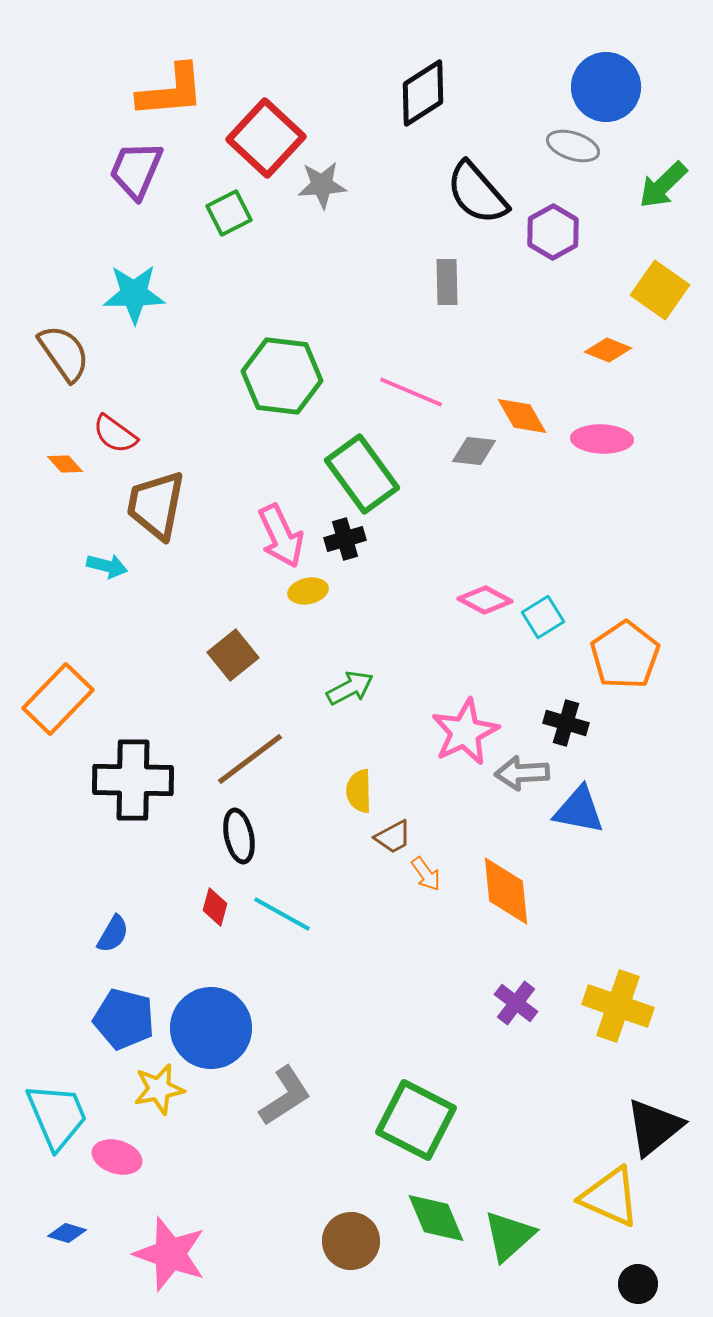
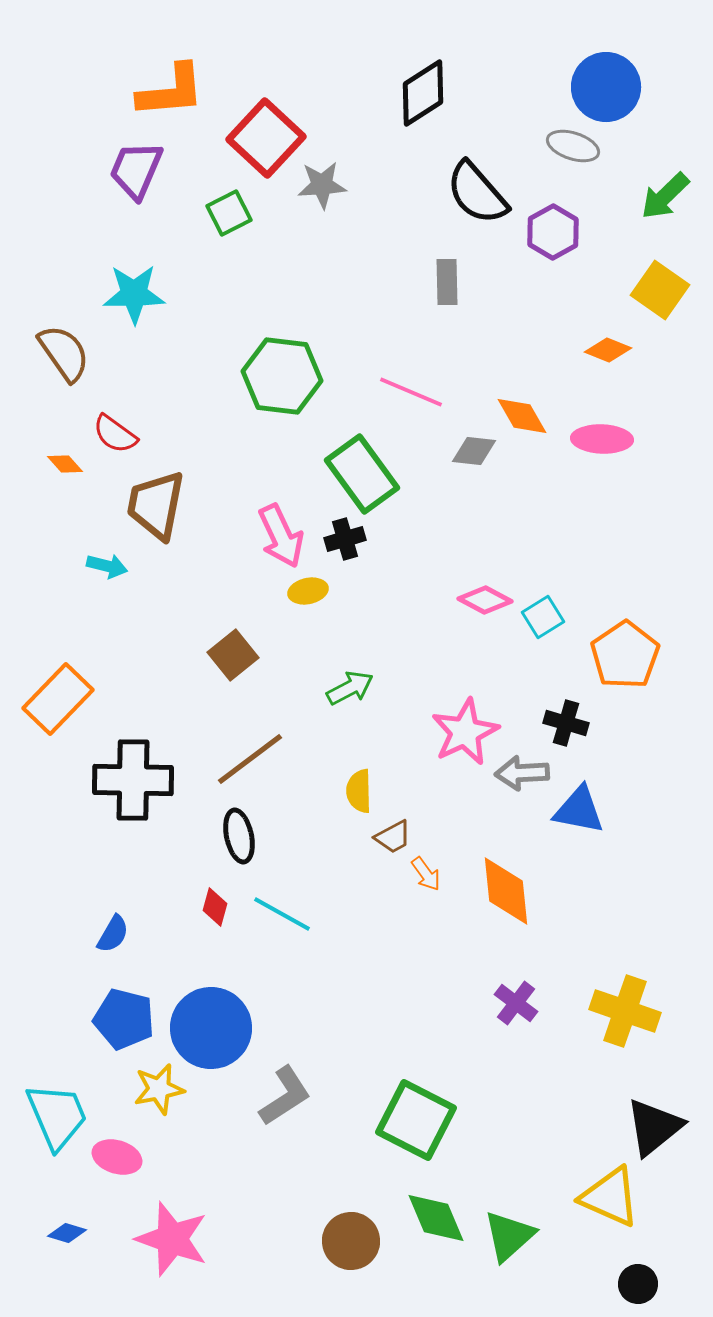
green arrow at (663, 185): moved 2 px right, 11 px down
yellow cross at (618, 1006): moved 7 px right, 5 px down
pink star at (170, 1254): moved 2 px right, 15 px up
